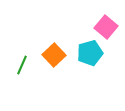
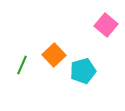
pink square: moved 2 px up
cyan pentagon: moved 7 px left, 18 px down
